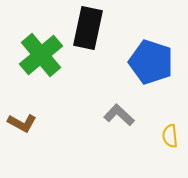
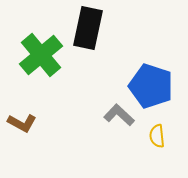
blue pentagon: moved 24 px down
yellow semicircle: moved 13 px left
